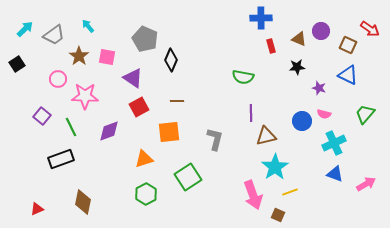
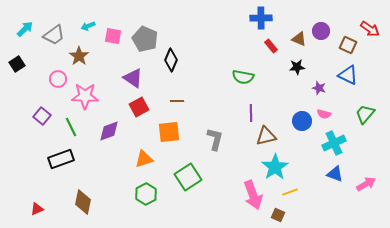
cyan arrow at (88, 26): rotated 72 degrees counterclockwise
red rectangle at (271, 46): rotated 24 degrees counterclockwise
pink square at (107, 57): moved 6 px right, 21 px up
